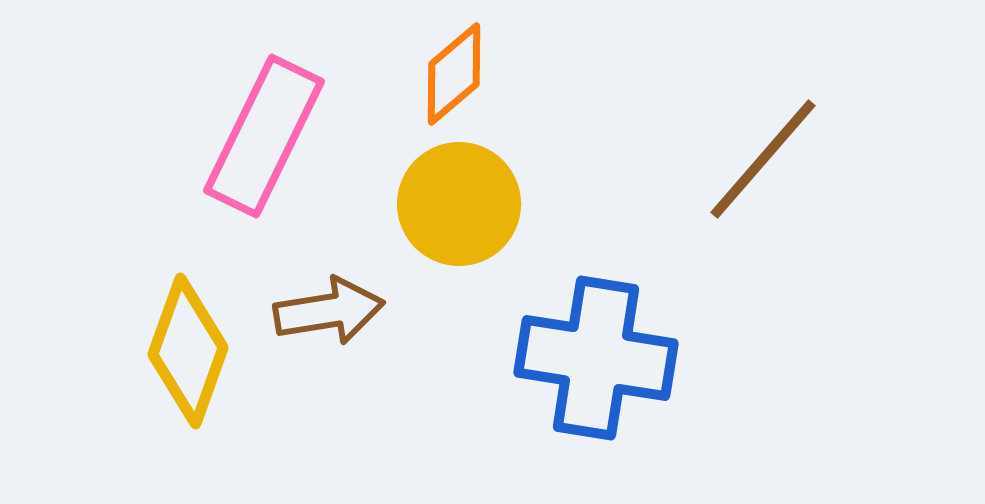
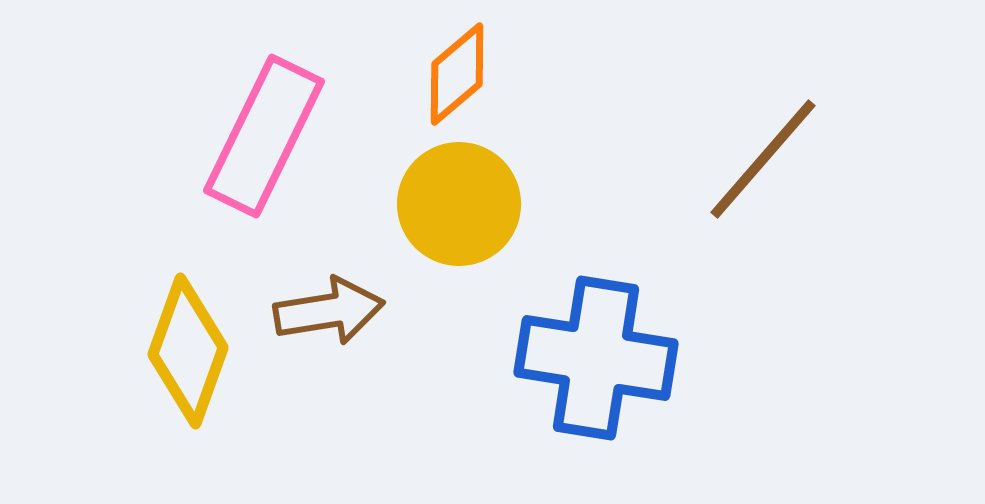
orange diamond: moved 3 px right
